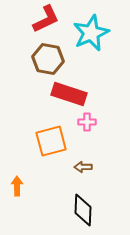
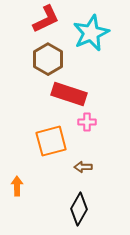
brown hexagon: rotated 20 degrees clockwise
black diamond: moved 4 px left, 1 px up; rotated 28 degrees clockwise
